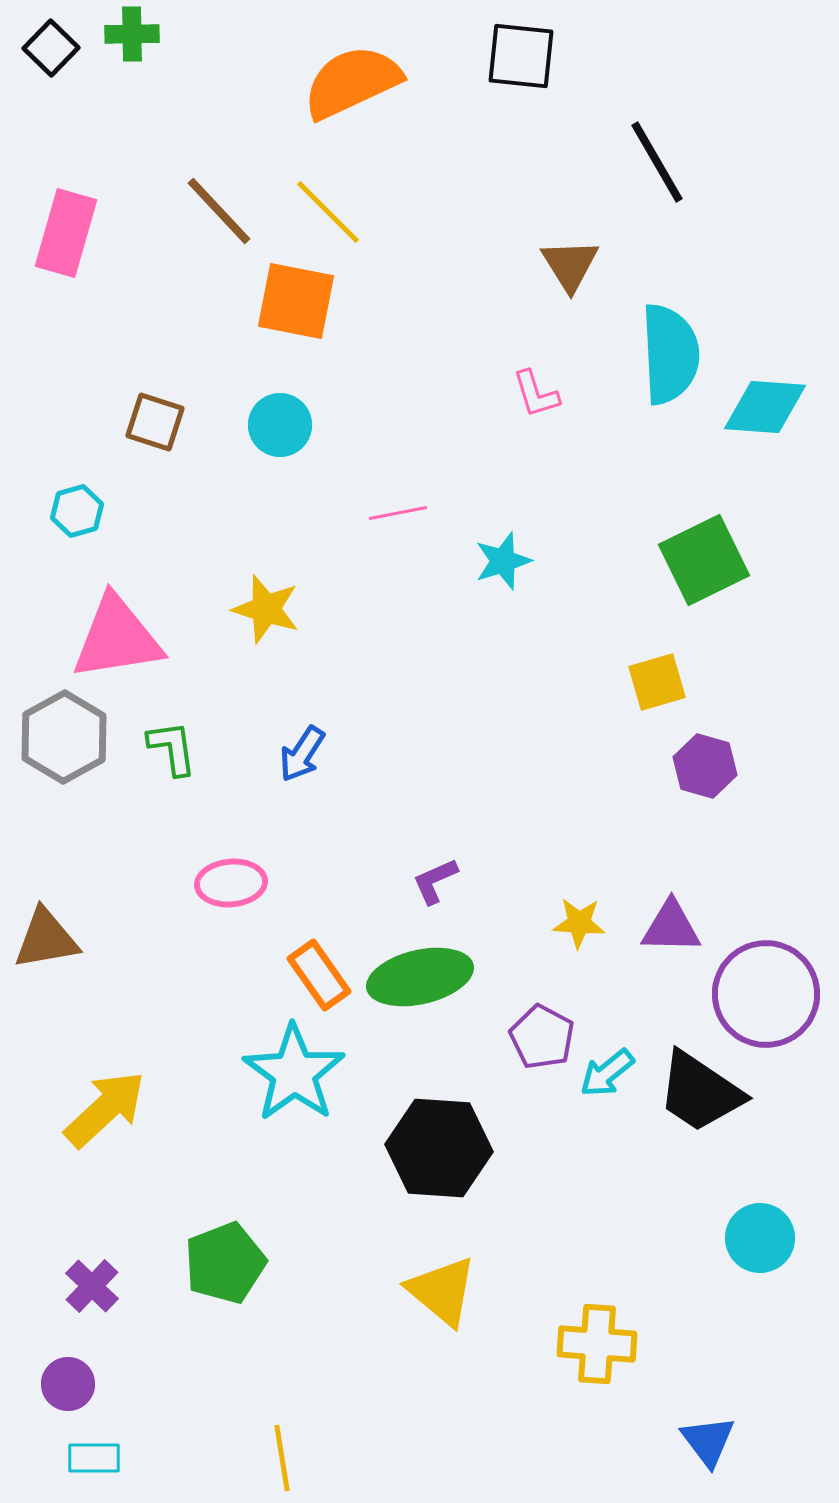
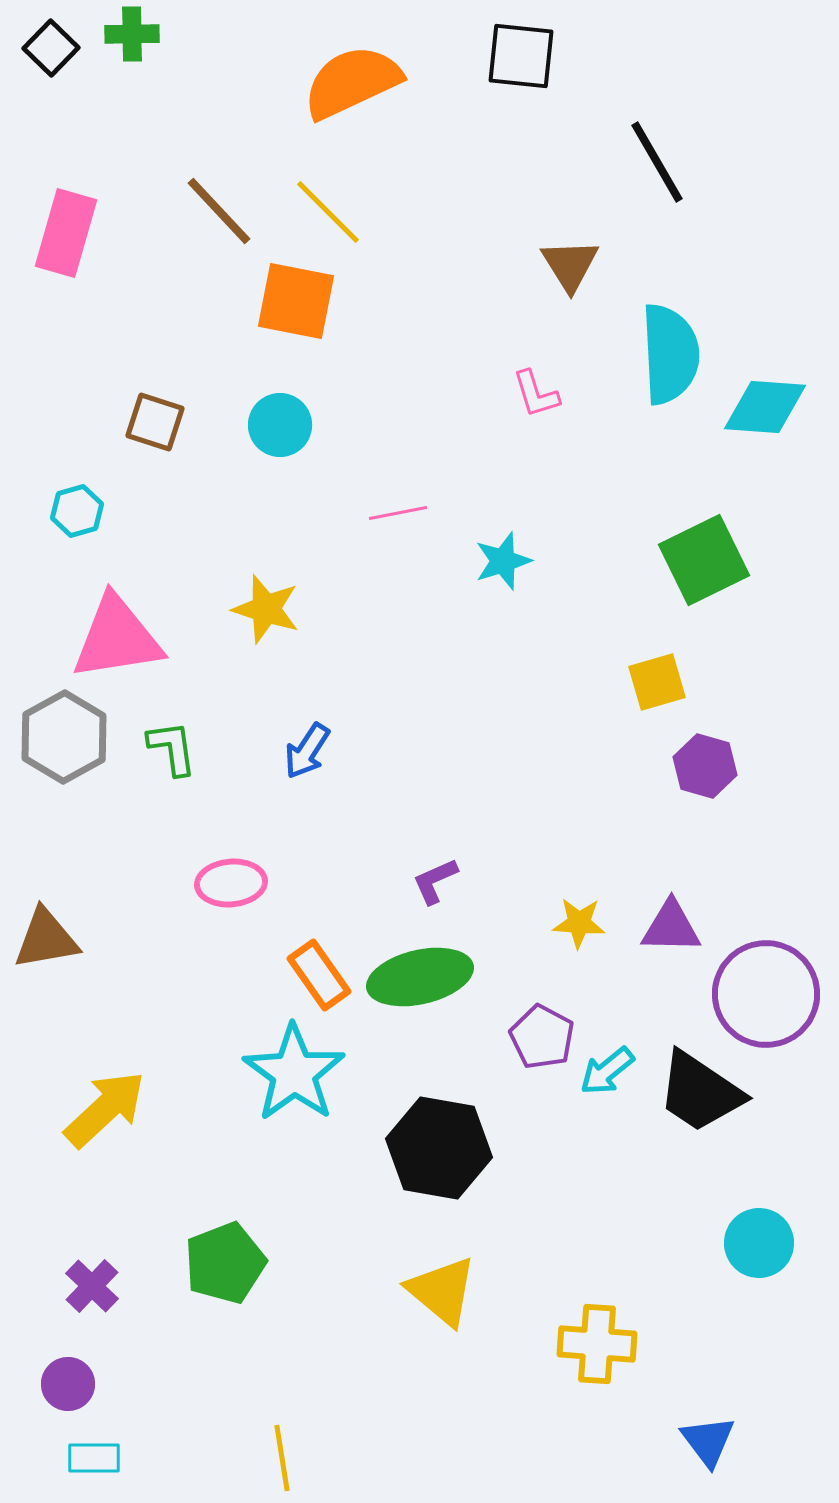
blue arrow at (302, 754): moved 5 px right, 3 px up
cyan arrow at (607, 1073): moved 2 px up
black hexagon at (439, 1148): rotated 6 degrees clockwise
cyan circle at (760, 1238): moved 1 px left, 5 px down
